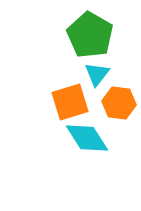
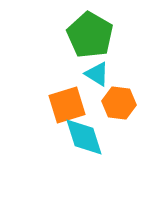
cyan triangle: rotated 36 degrees counterclockwise
orange square: moved 3 px left, 3 px down
cyan diamond: moved 3 px left, 1 px up; rotated 15 degrees clockwise
